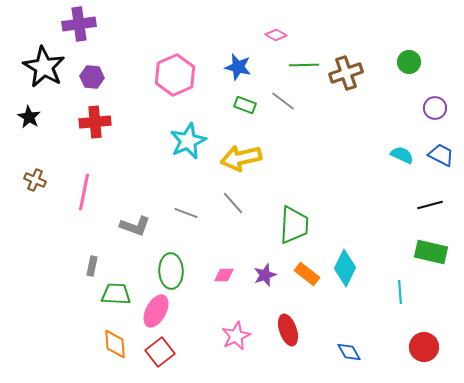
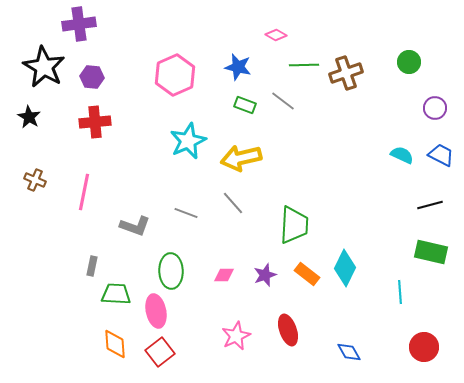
pink ellipse at (156, 311): rotated 40 degrees counterclockwise
